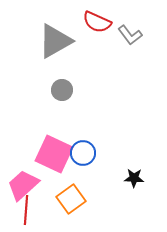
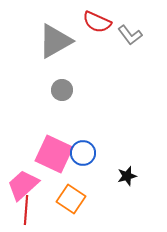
black star: moved 7 px left, 2 px up; rotated 18 degrees counterclockwise
orange square: rotated 20 degrees counterclockwise
